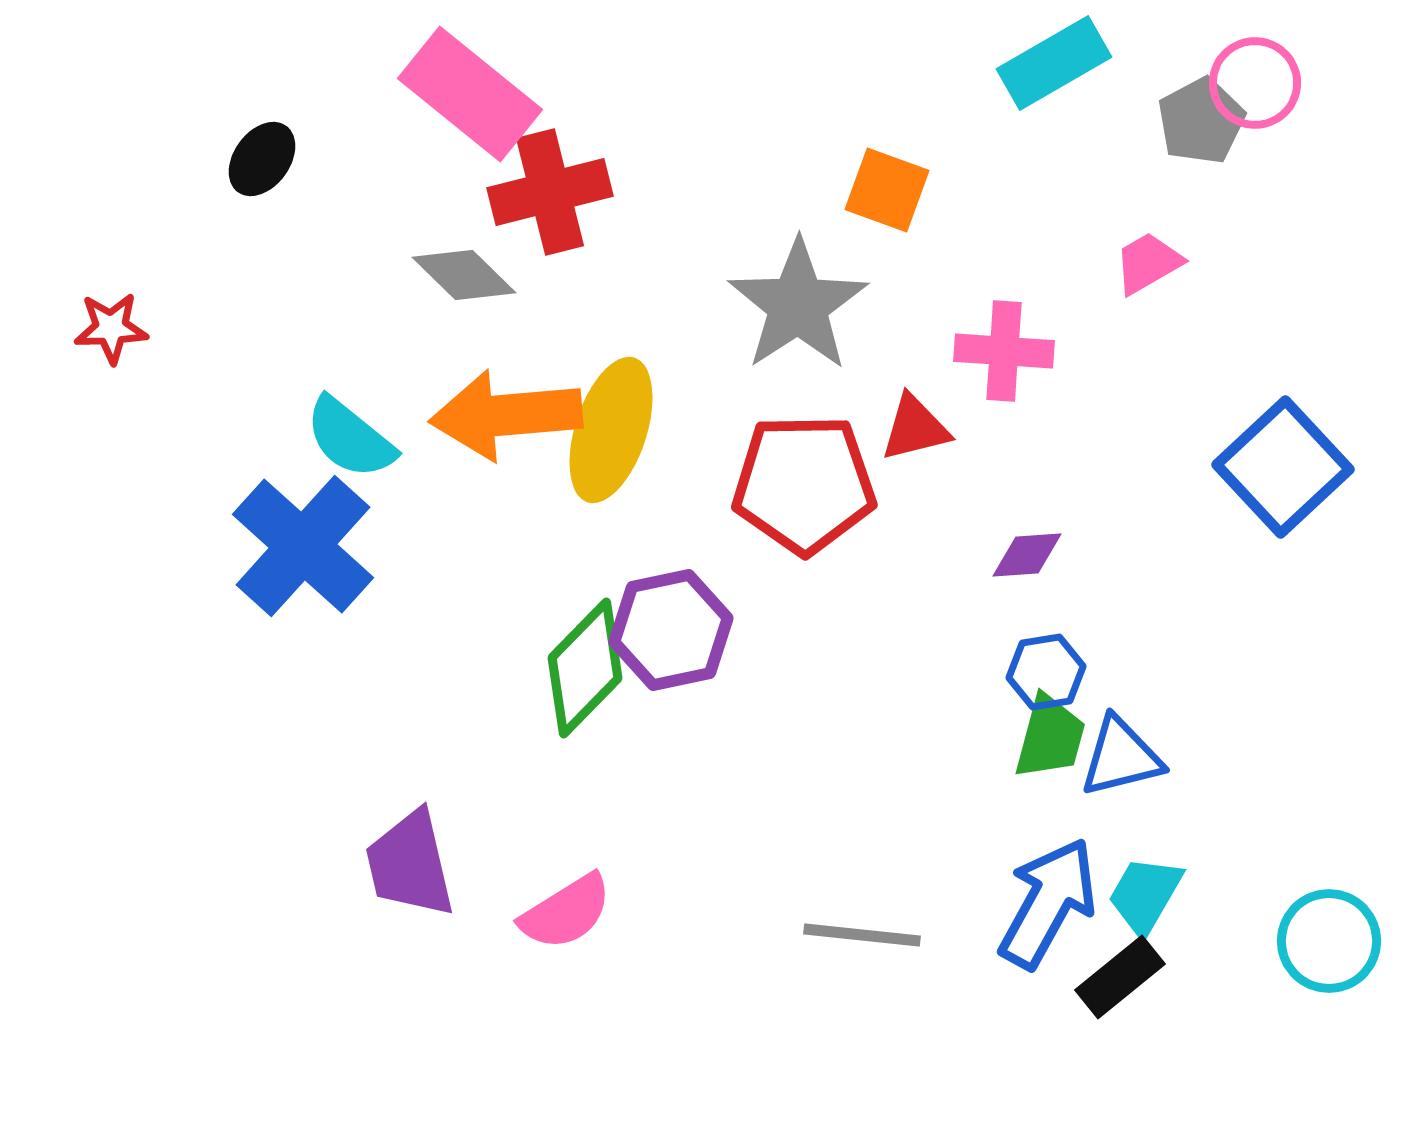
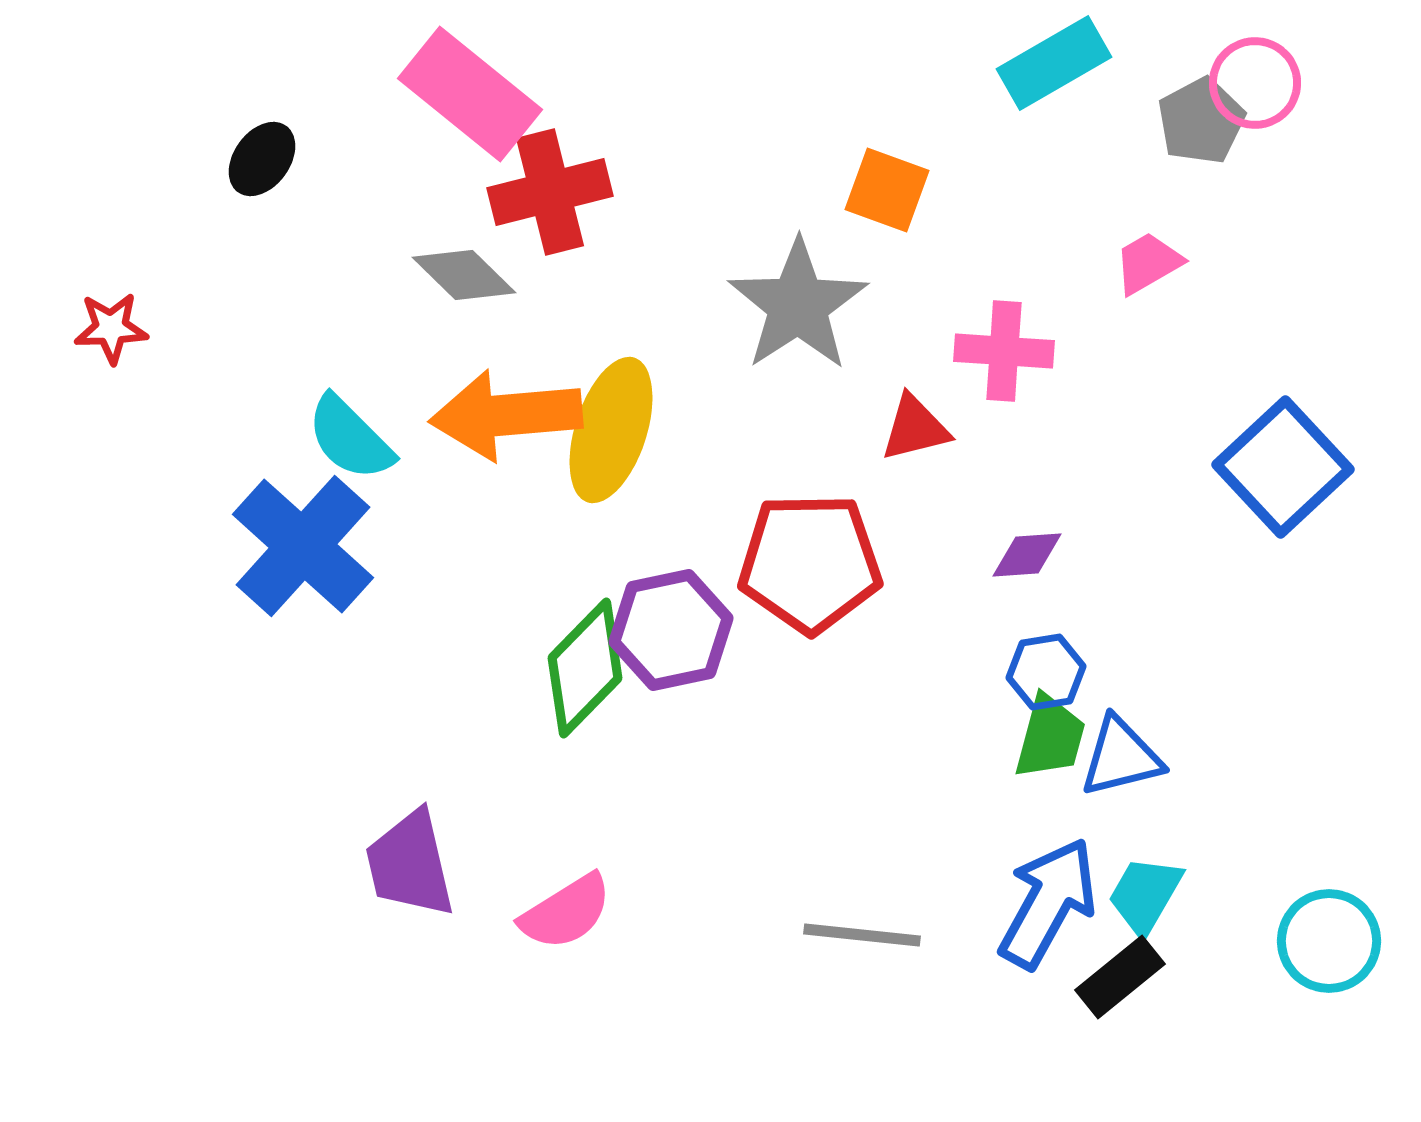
cyan semicircle: rotated 6 degrees clockwise
red pentagon: moved 6 px right, 79 px down
